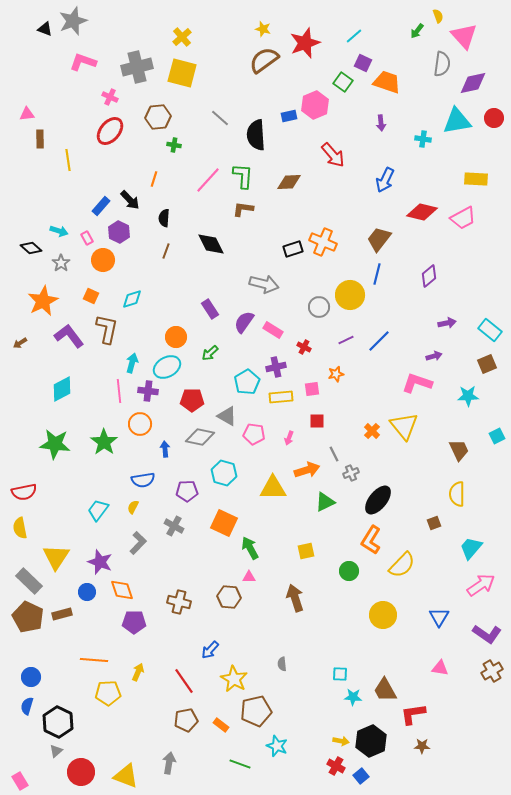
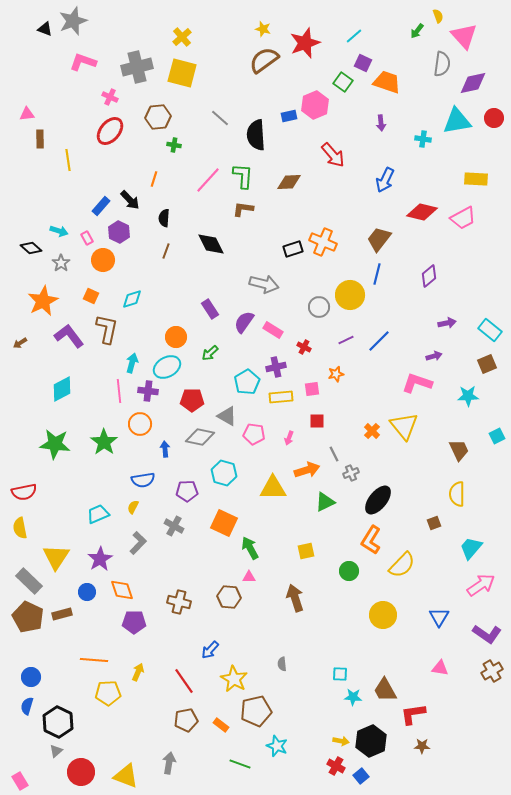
cyan trapezoid at (98, 510): moved 4 px down; rotated 30 degrees clockwise
purple star at (100, 562): moved 3 px up; rotated 20 degrees clockwise
